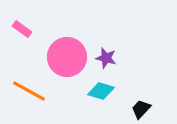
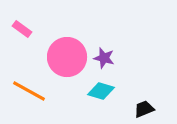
purple star: moved 2 px left
black trapezoid: moved 3 px right; rotated 25 degrees clockwise
